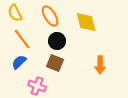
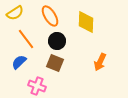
yellow semicircle: rotated 96 degrees counterclockwise
yellow diamond: rotated 15 degrees clockwise
orange line: moved 4 px right
orange arrow: moved 3 px up; rotated 24 degrees clockwise
